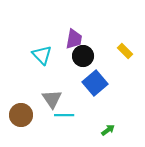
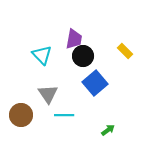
gray triangle: moved 4 px left, 5 px up
